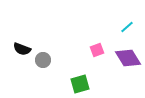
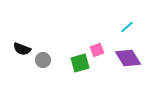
green square: moved 21 px up
